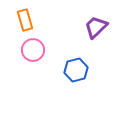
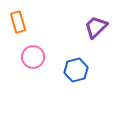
orange rectangle: moved 7 px left, 2 px down
pink circle: moved 7 px down
